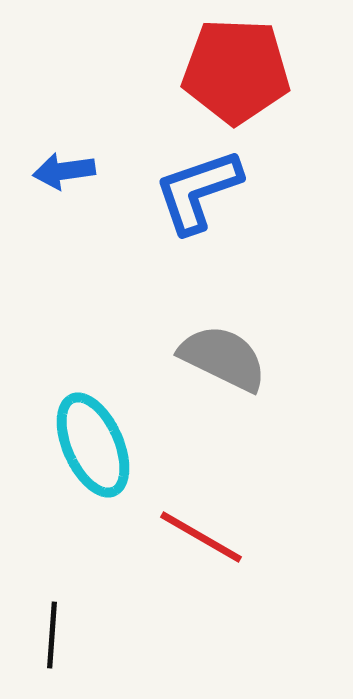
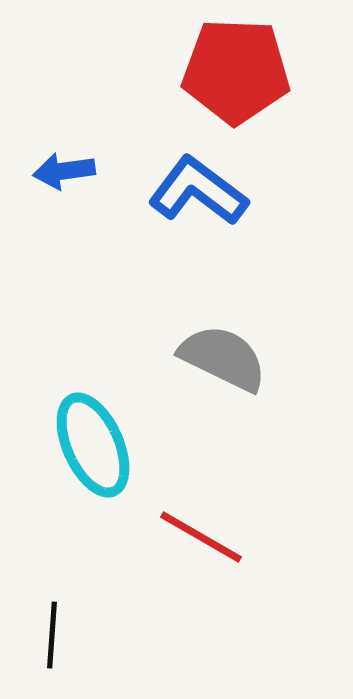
blue L-shape: rotated 56 degrees clockwise
